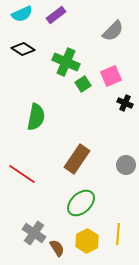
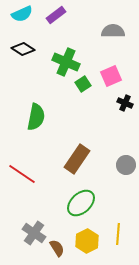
gray semicircle: rotated 135 degrees counterclockwise
